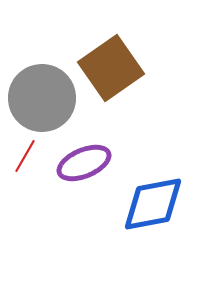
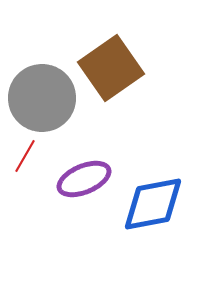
purple ellipse: moved 16 px down
